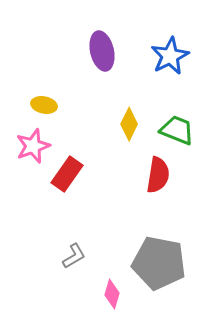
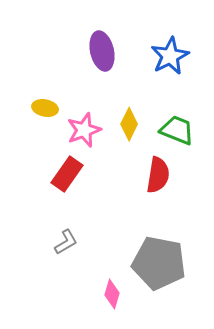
yellow ellipse: moved 1 px right, 3 px down
pink star: moved 51 px right, 16 px up
gray L-shape: moved 8 px left, 14 px up
